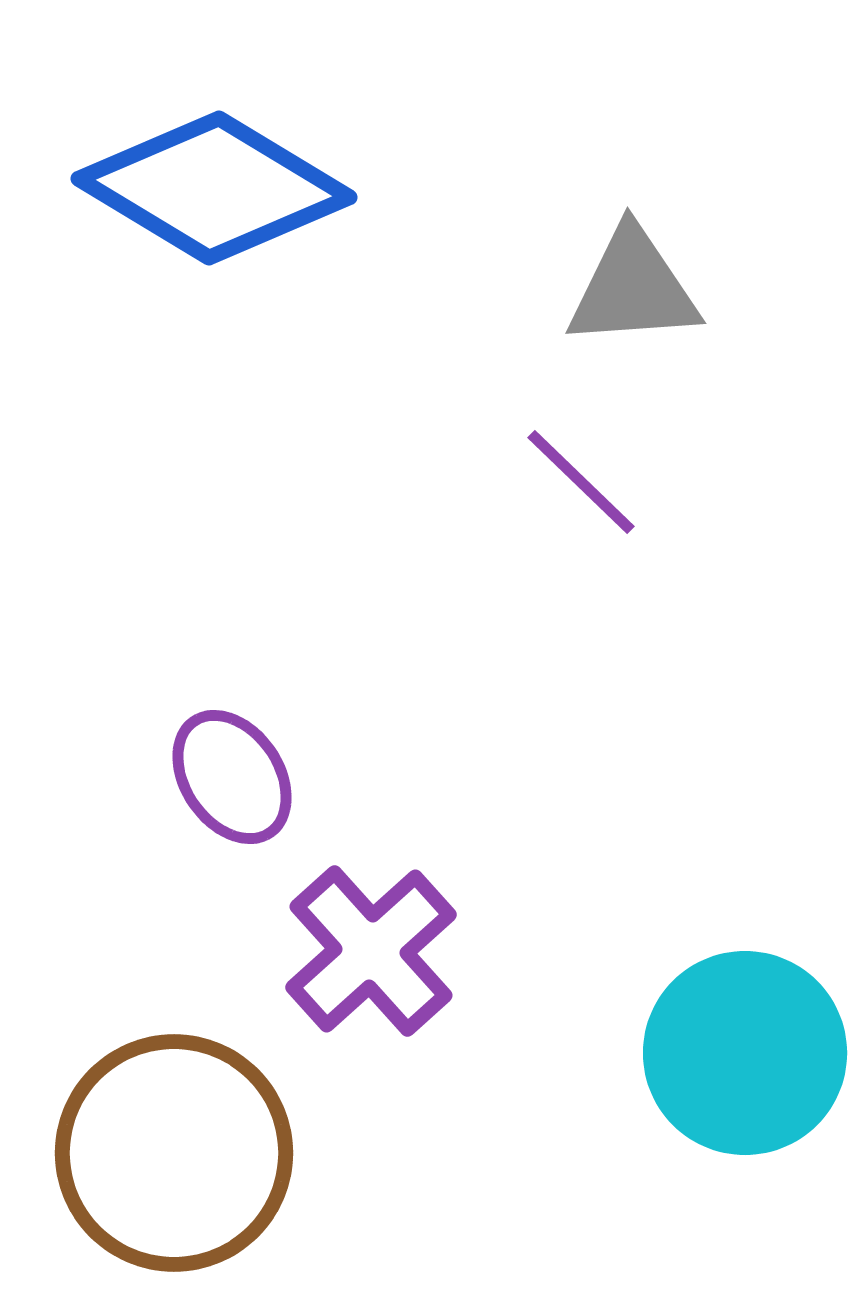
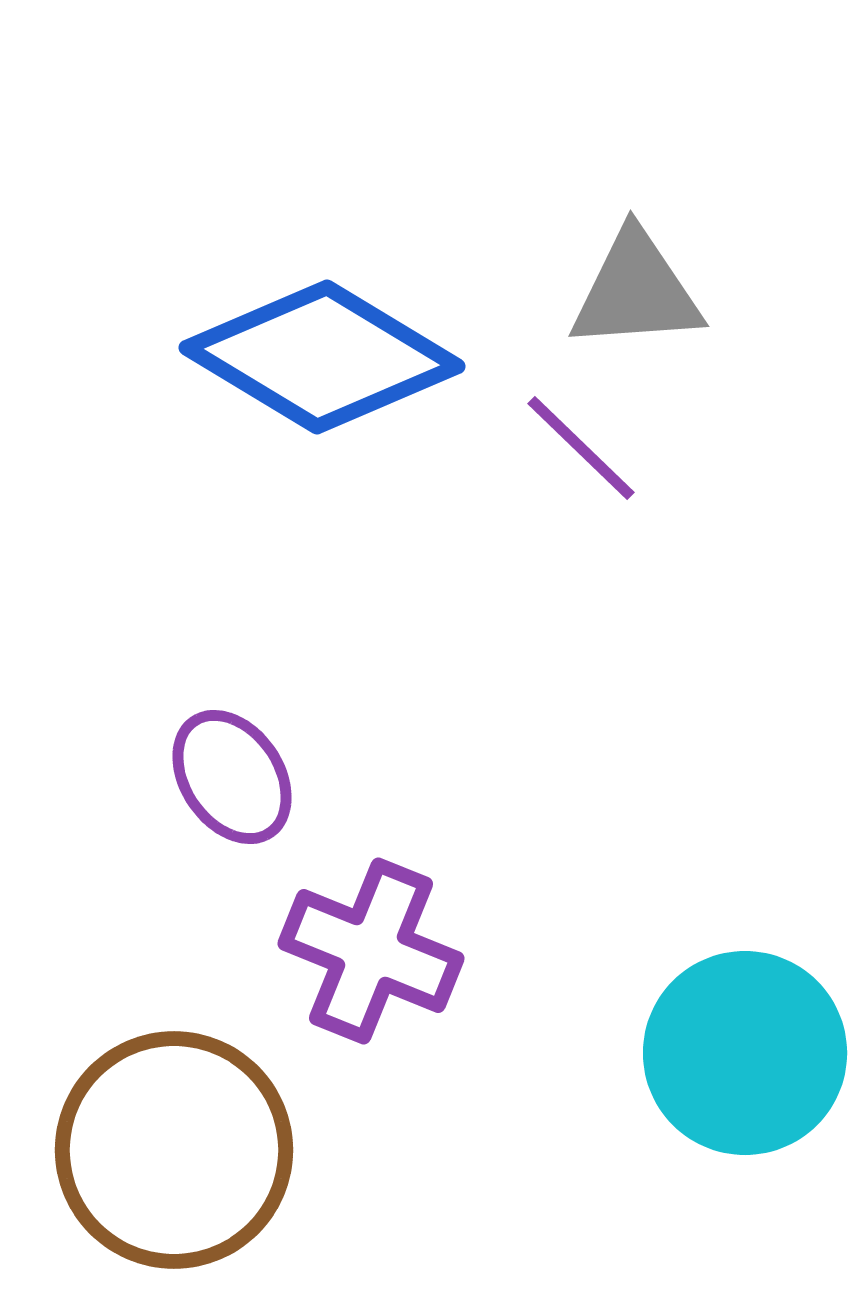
blue diamond: moved 108 px right, 169 px down
gray triangle: moved 3 px right, 3 px down
purple line: moved 34 px up
purple cross: rotated 26 degrees counterclockwise
brown circle: moved 3 px up
